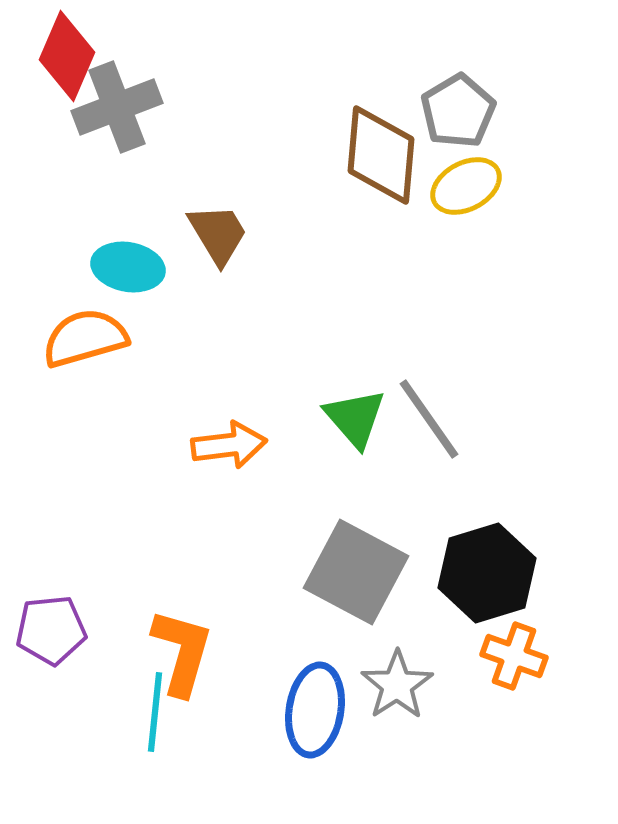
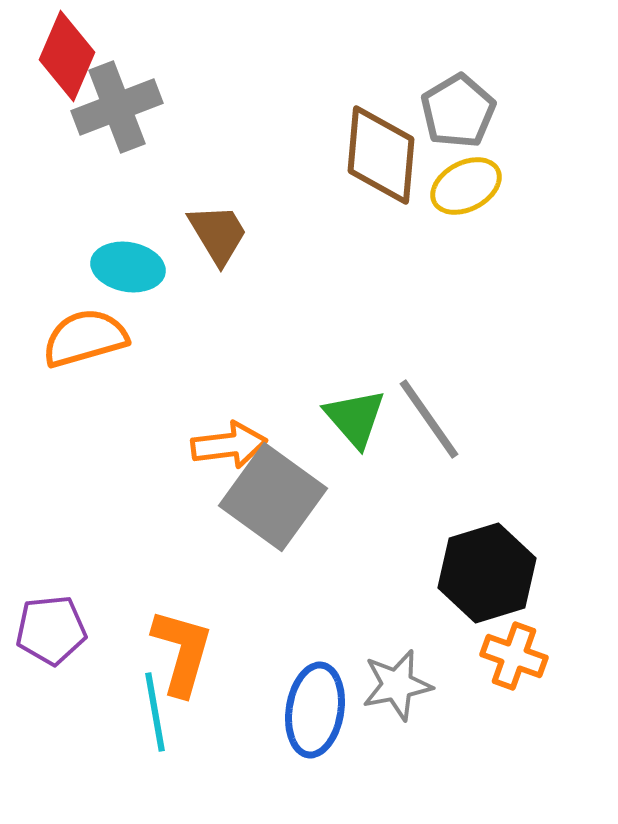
gray square: moved 83 px left, 75 px up; rotated 8 degrees clockwise
gray star: rotated 22 degrees clockwise
cyan line: rotated 16 degrees counterclockwise
